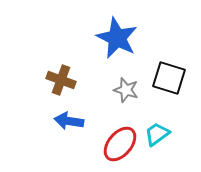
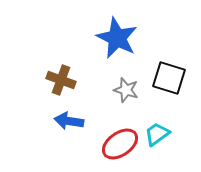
red ellipse: rotated 15 degrees clockwise
